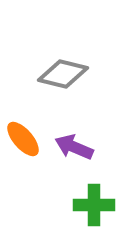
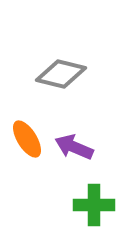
gray diamond: moved 2 px left
orange ellipse: moved 4 px right; rotated 9 degrees clockwise
